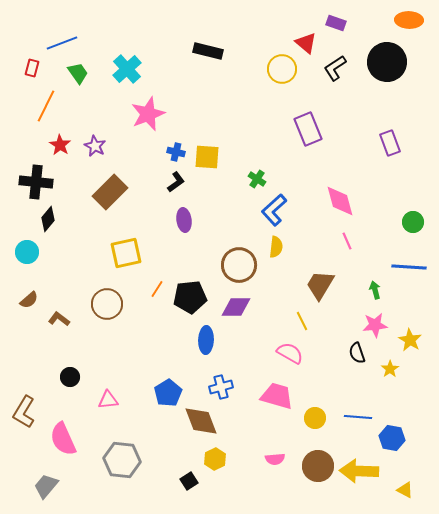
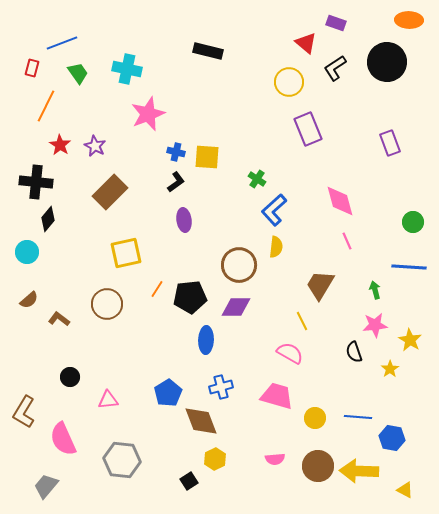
cyan cross at (127, 69): rotated 36 degrees counterclockwise
yellow circle at (282, 69): moved 7 px right, 13 px down
black semicircle at (357, 353): moved 3 px left, 1 px up
